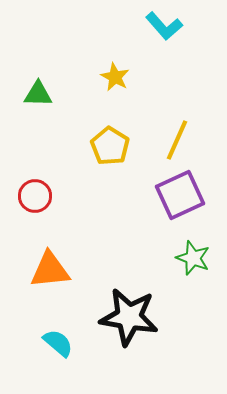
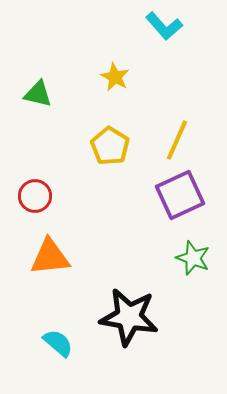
green triangle: rotated 12 degrees clockwise
orange triangle: moved 13 px up
